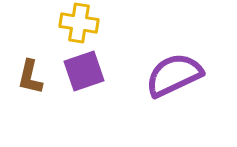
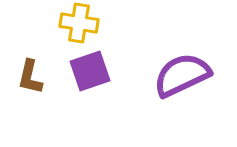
purple square: moved 6 px right
purple semicircle: moved 8 px right
